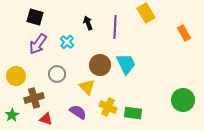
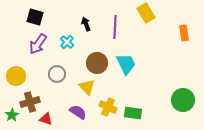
black arrow: moved 2 px left, 1 px down
orange rectangle: rotated 21 degrees clockwise
brown circle: moved 3 px left, 2 px up
brown cross: moved 4 px left, 4 px down
